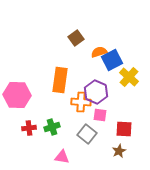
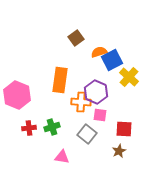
pink hexagon: rotated 20 degrees clockwise
